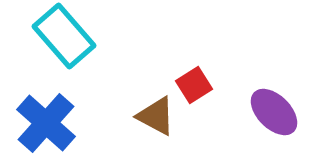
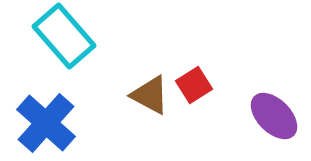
purple ellipse: moved 4 px down
brown triangle: moved 6 px left, 21 px up
